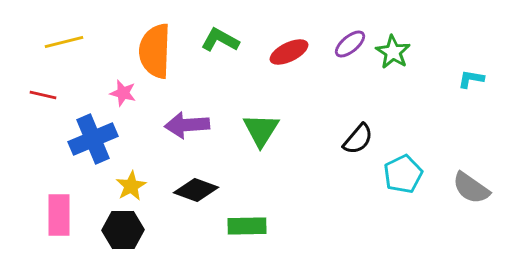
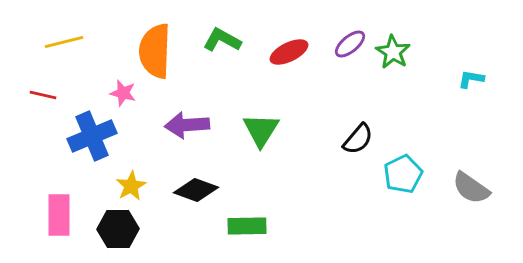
green L-shape: moved 2 px right
blue cross: moved 1 px left, 3 px up
black hexagon: moved 5 px left, 1 px up
